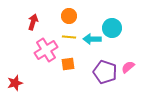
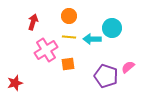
purple pentagon: moved 1 px right, 4 px down
